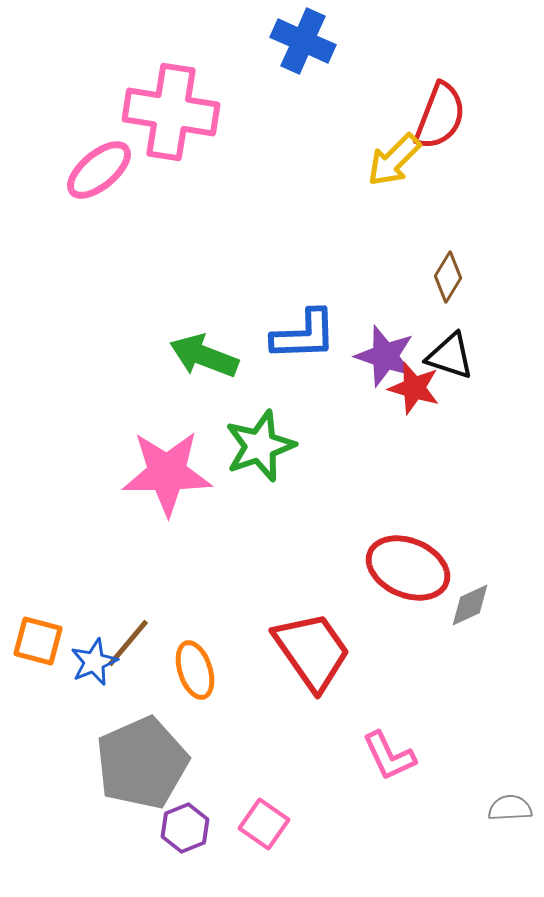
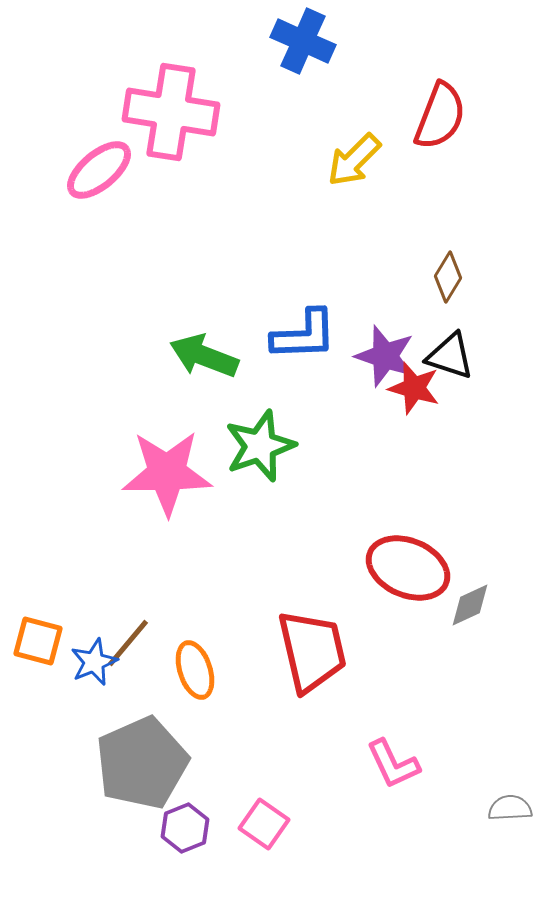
yellow arrow: moved 40 px left
red trapezoid: rotated 22 degrees clockwise
pink L-shape: moved 4 px right, 8 px down
